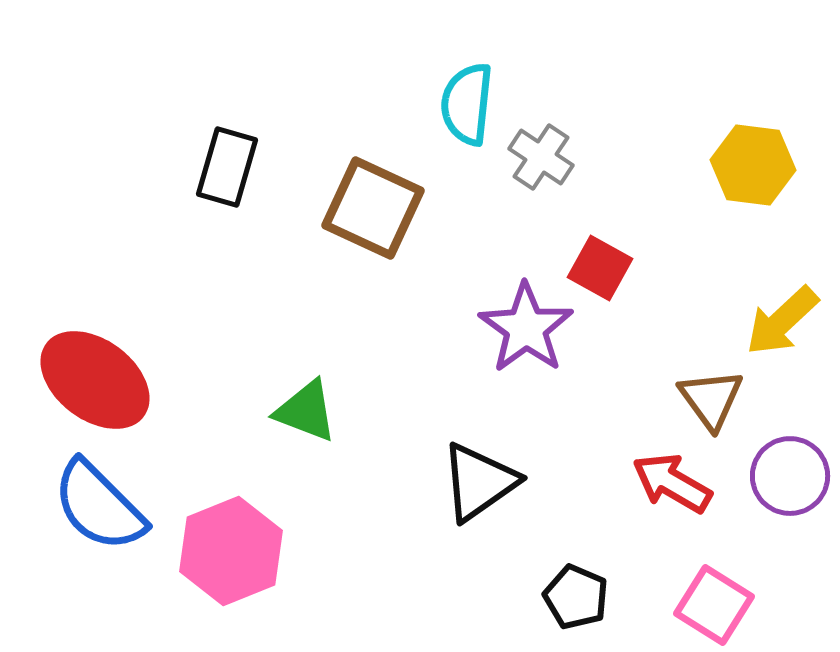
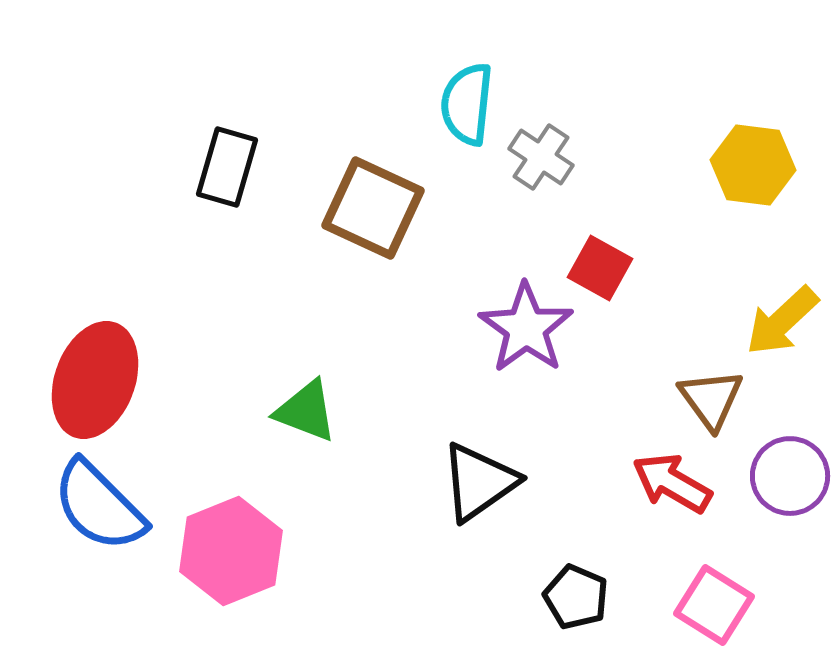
red ellipse: rotated 73 degrees clockwise
